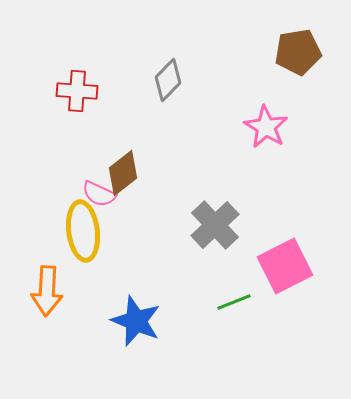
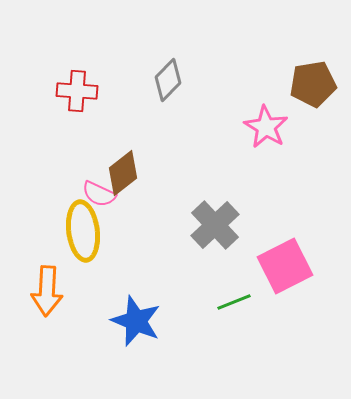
brown pentagon: moved 15 px right, 32 px down
